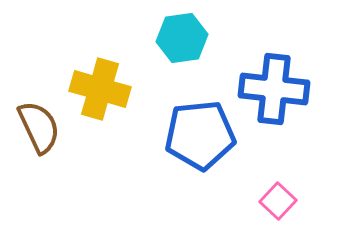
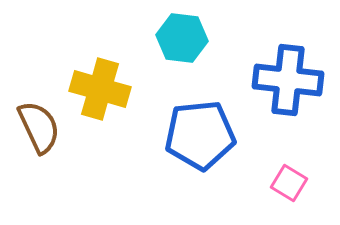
cyan hexagon: rotated 15 degrees clockwise
blue cross: moved 14 px right, 9 px up
pink square: moved 11 px right, 18 px up; rotated 12 degrees counterclockwise
